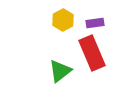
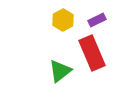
purple rectangle: moved 2 px right, 3 px up; rotated 18 degrees counterclockwise
